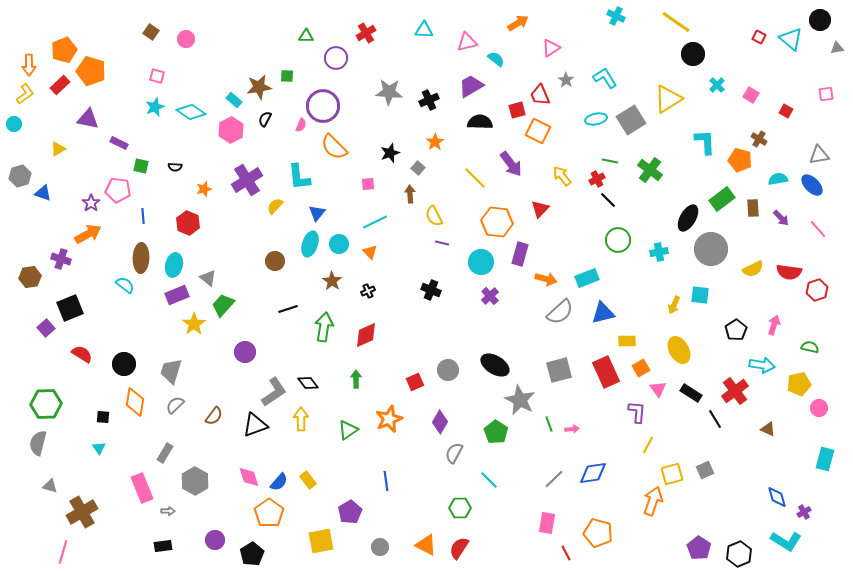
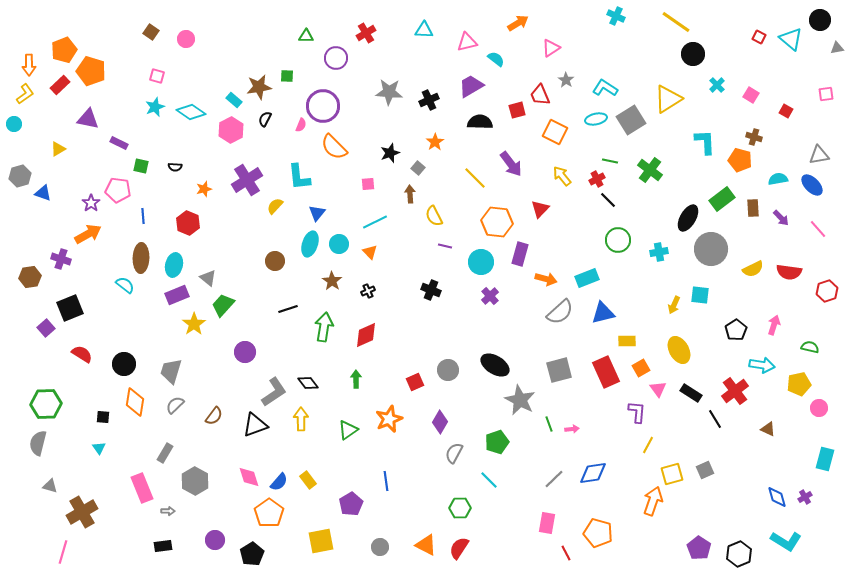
cyan L-shape at (605, 78): moved 10 px down; rotated 25 degrees counterclockwise
orange square at (538, 131): moved 17 px right, 1 px down
brown cross at (759, 139): moved 5 px left, 2 px up; rotated 14 degrees counterclockwise
purple line at (442, 243): moved 3 px right, 3 px down
red hexagon at (817, 290): moved 10 px right, 1 px down
green pentagon at (496, 432): moved 1 px right, 10 px down; rotated 20 degrees clockwise
purple pentagon at (350, 512): moved 1 px right, 8 px up
purple cross at (804, 512): moved 1 px right, 15 px up
